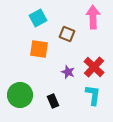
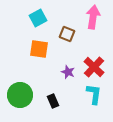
pink arrow: rotated 10 degrees clockwise
cyan L-shape: moved 1 px right, 1 px up
